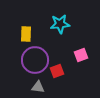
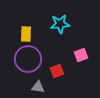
purple circle: moved 7 px left, 1 px up
